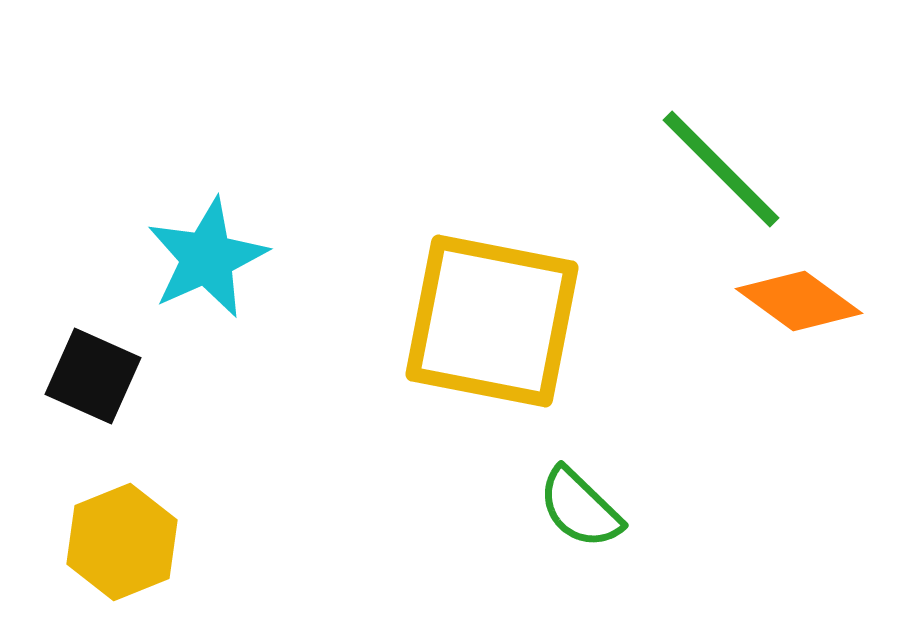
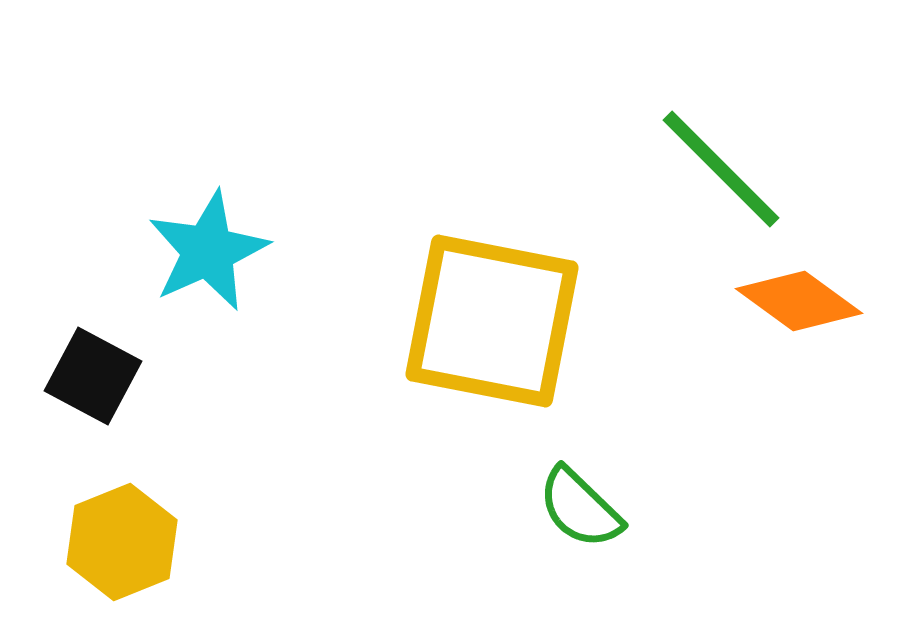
cyan star: moved 1 px right, 7 px up
black square: rotated 4 degrees clockwise
